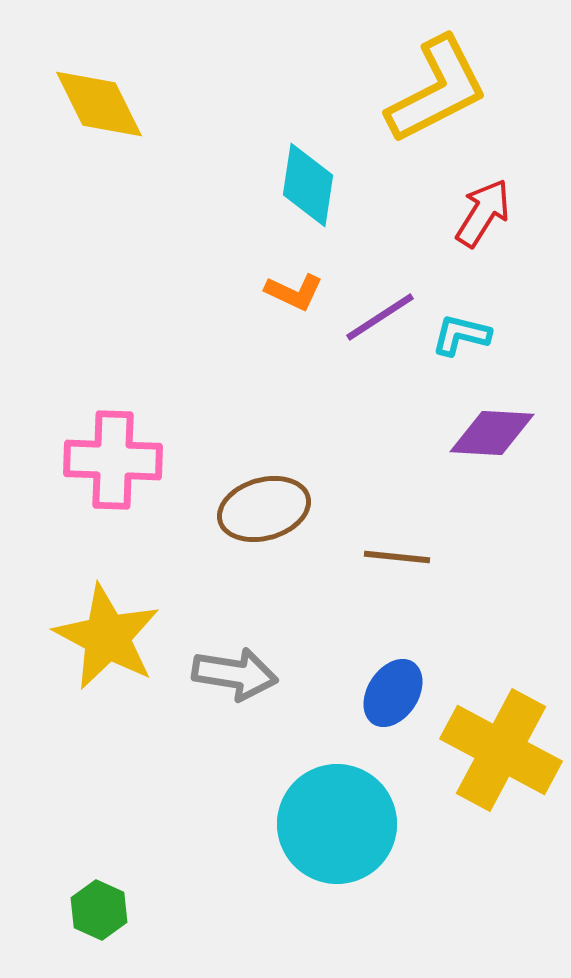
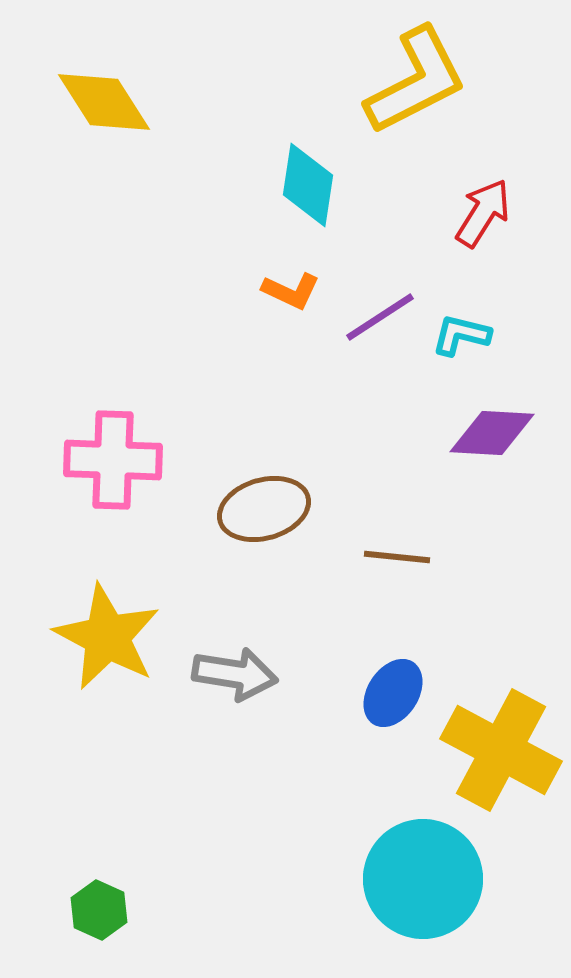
yellow L-shape: moved 21 px left, 9 px up
yellow diamond: moved 5 px right, 2 px up; rotated 6 degrees counterclockwise
orange L-shape: moved 3 px left, 1 px up
cyan circle: moved 86 px right, 55 px down
